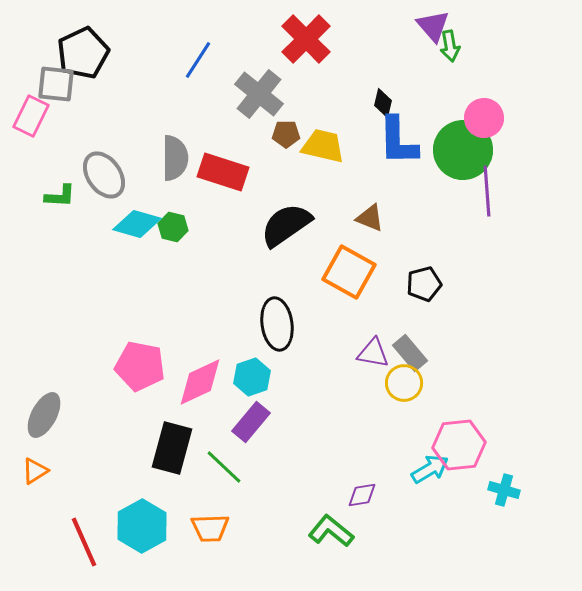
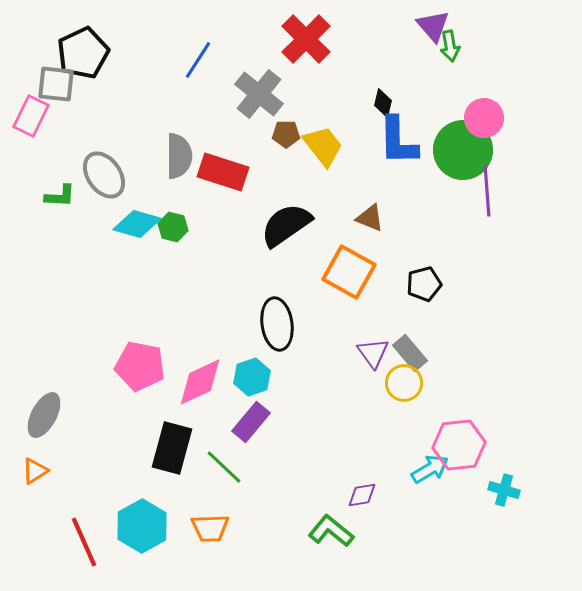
yellow trapezoid at (323, 146): rotated 39 degrees clockwise
gray semicircle at (175, 158): moved 4 px right, 2 px up
purple triangle at (373, 353): rotated 44 degrees clockwise
